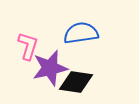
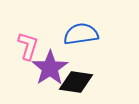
blue semicircle: moved 1 px down
purple star: rotated 21 degrees counterclockwise
